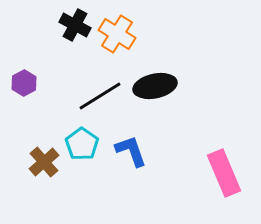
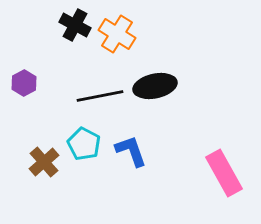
black line: rotated 21 degrees clockwise
cyan pentagon: moved 2 px right; rotated 8 degrees counterclockwise
pink rectangle: rotated 6 degrees counterclockwise
